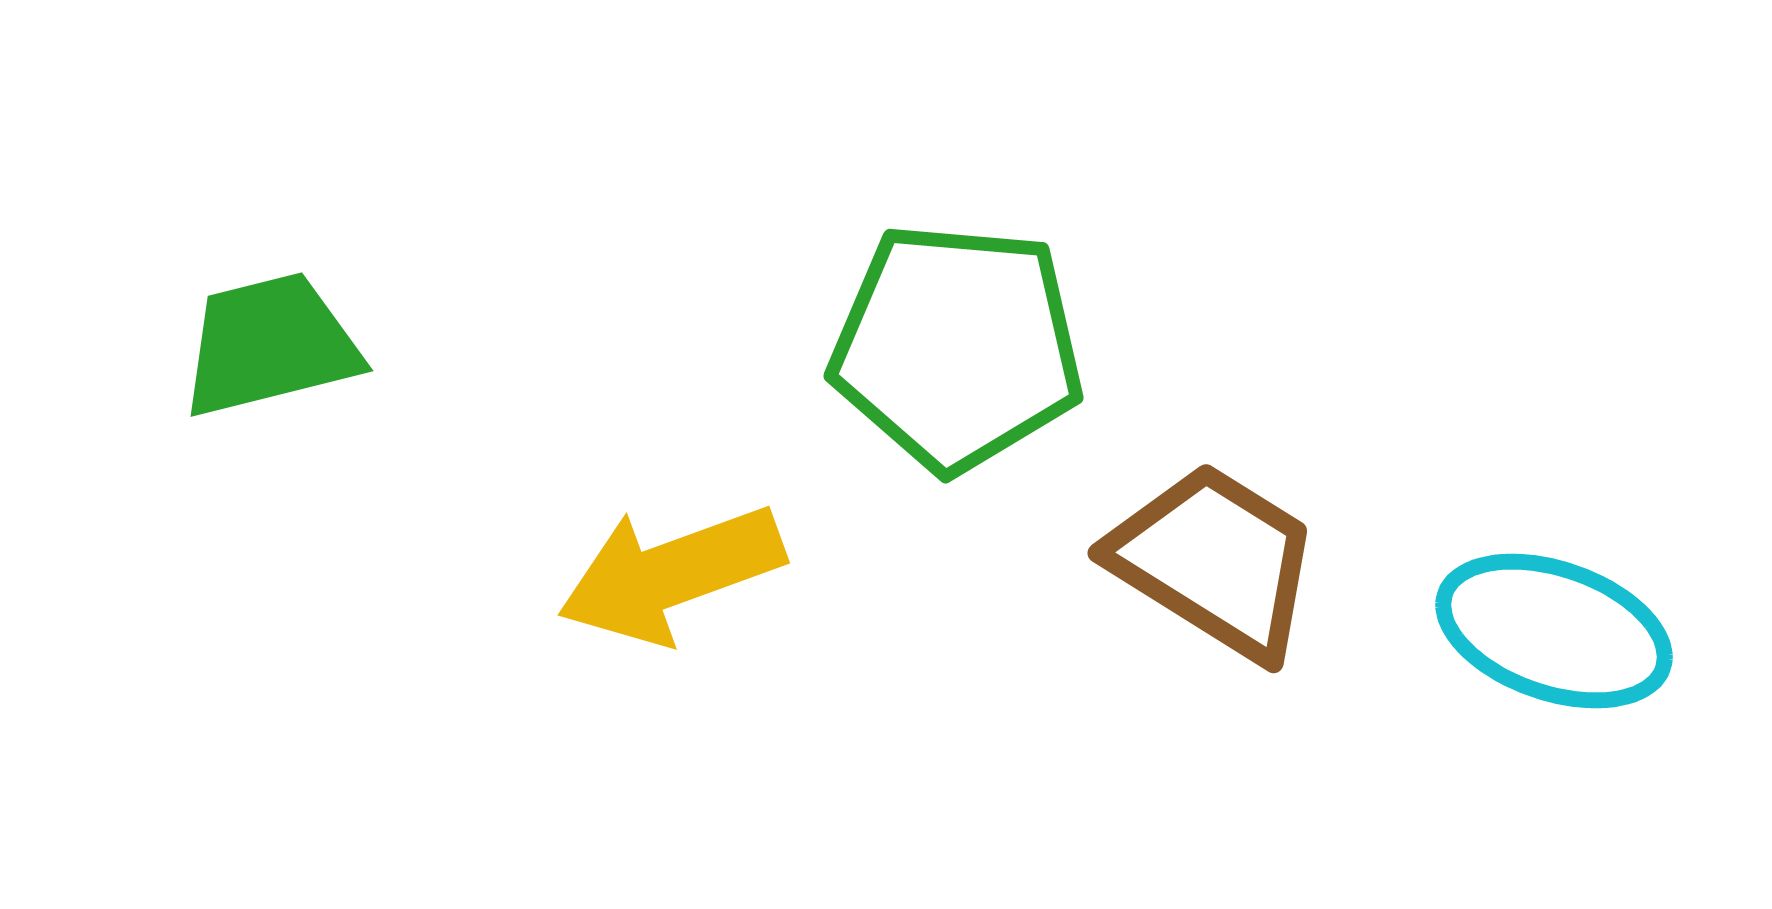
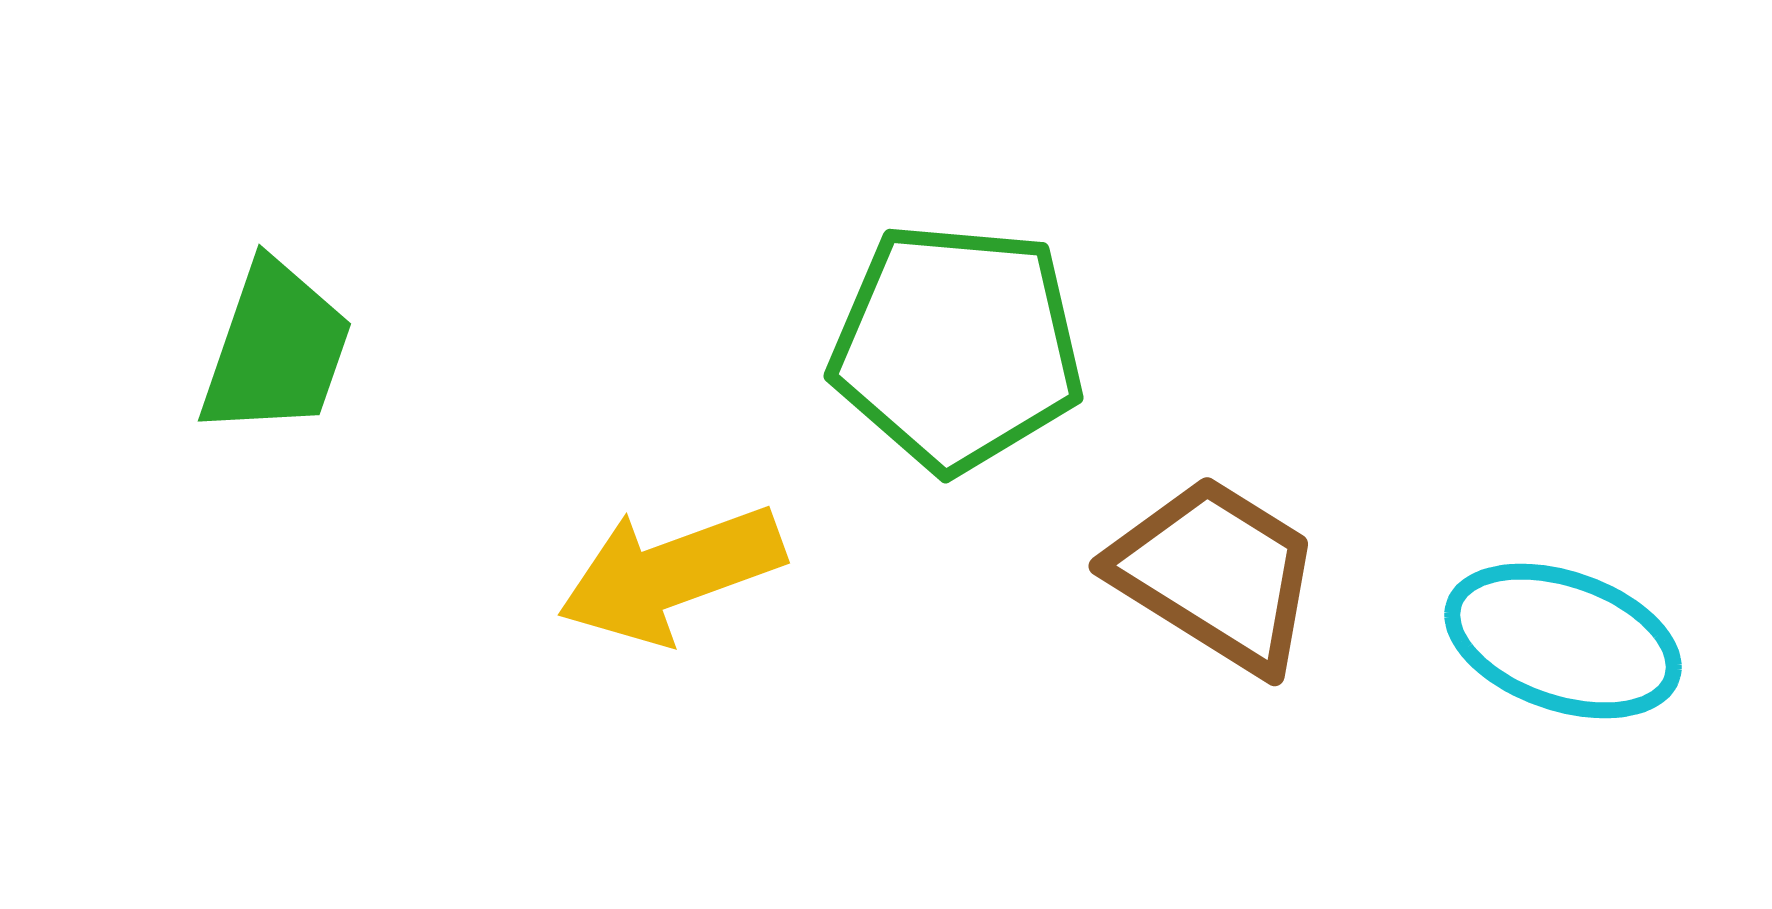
green trapezoid: moved 6 px right, 4 px down; rotated 123 degrees clockwise
brown trapezoid: moved 1 px right, 13 px down
cyan ellipse: moved 9 px right, 10 px down
